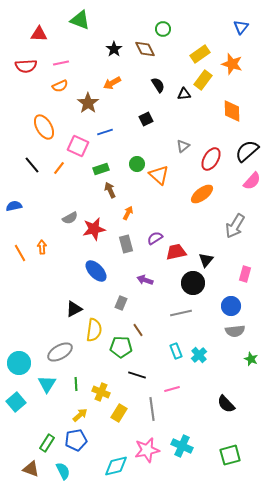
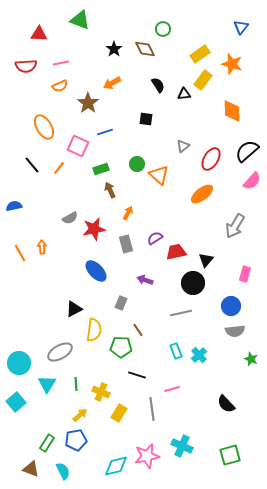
black square at (146, 119): rotated 32 degrees clockwise
pink star at (147, 450): moved 6 px down
